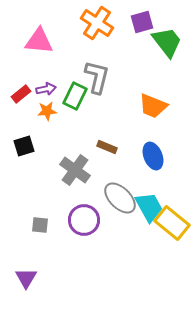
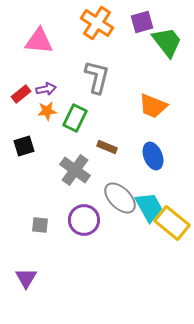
green rectangle: moved 22 px down
